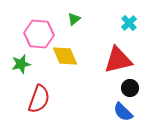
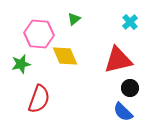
cyan cross: moved 1 px right, 1 px up
